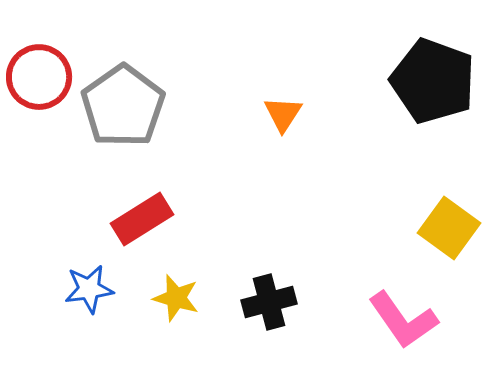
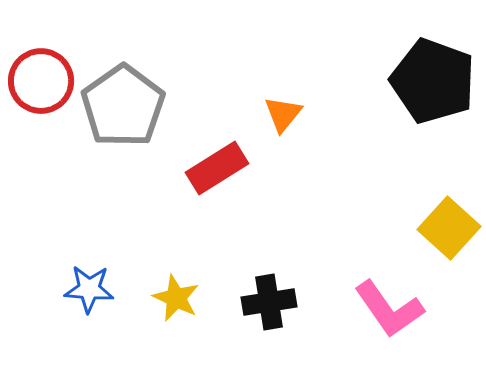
red circle: moved 2 px right, 4 px down
orange triangle: rotated 6 degrees clockwise
red rectangle: moved 75 px right, 51 px up
yellow square: rotated 6 degrees clockwise
blue star: rotated 12 degrees clockwise
yellow star: rotated 9 degrees clockwise
black cross: rotated 6 degrees clockwise
pink L-shape: moved 14 px left, 11 px up
